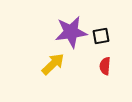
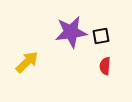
yellow arrow: moved 26 px left, 2 px up
